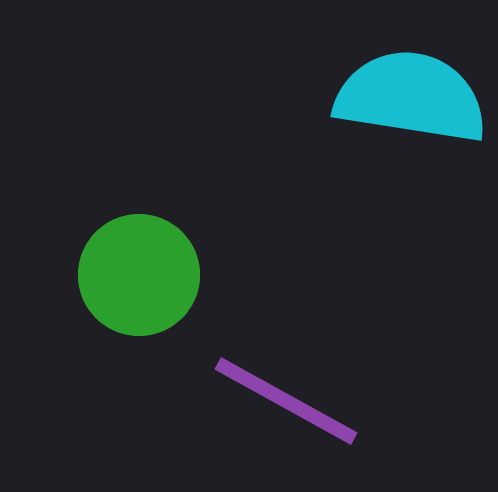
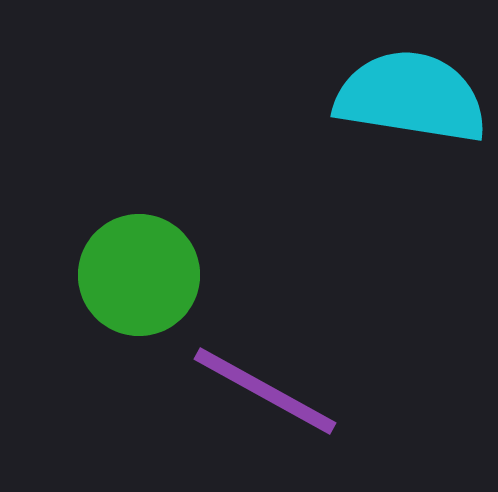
purple line: moved 21 px left, 10 px up
